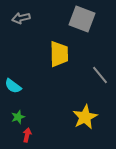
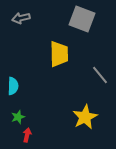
cyan semicircle: rotated 126 degrees counterclockwise
